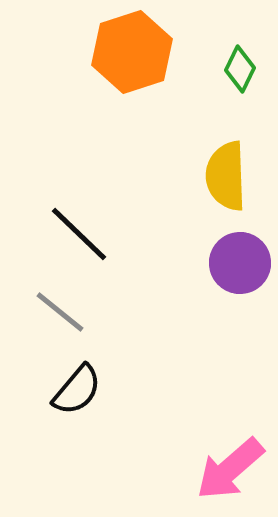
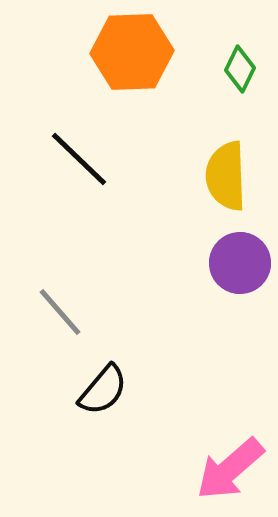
orange hexagon: rotated 16 degrees clockwise
black line: moved 75 px up
gray line: rotated 10 degrees clockwise
black semicircle: moved 26 px right
